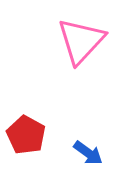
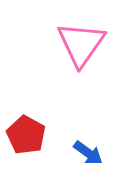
pink triangle: moved 3 px down; rotated 8 degrees counterclockwise
